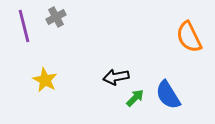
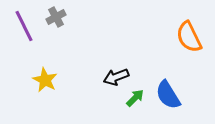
purple line: rotated 12 degrees counterclockwise
black arrow: rotated 10 degrees counterclockwise
